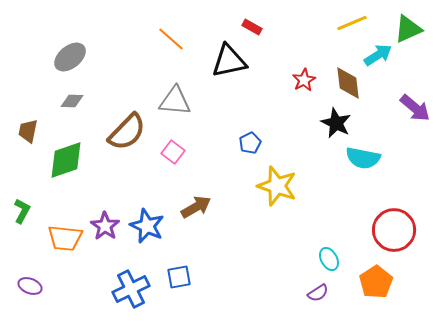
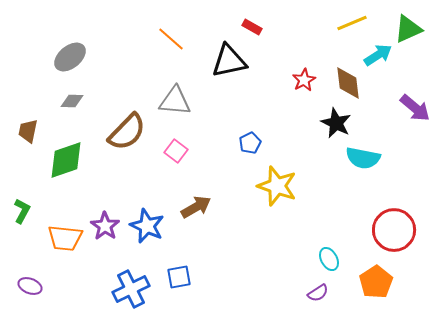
pink square: moved 3 px right, 1 px up
